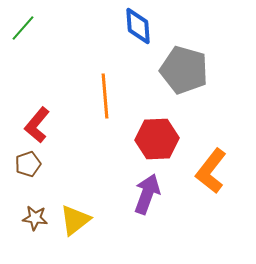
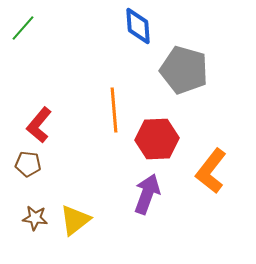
orange line: moved 9 px right, 14 px down
red L-shape: moved 2 px right
brown pentagon: rotated 25 degrees clockwise
